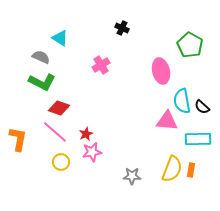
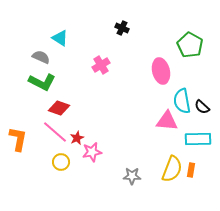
red star: moved 9 px left, 4 px down
